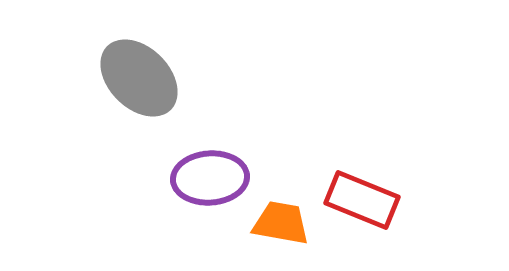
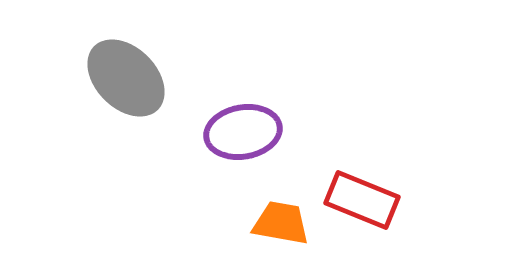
gray ellipse: moved 13 px left
purple ellipse: moved 33 px right, 46 px up; rotated 6 degrees counterclockwise
